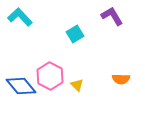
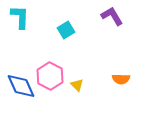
cyan L-shape: rotated 45 degrees clockwise
cyan square: moved 9 px left, 4 px up
blue diamond: rotated 16 degrees clockwise
